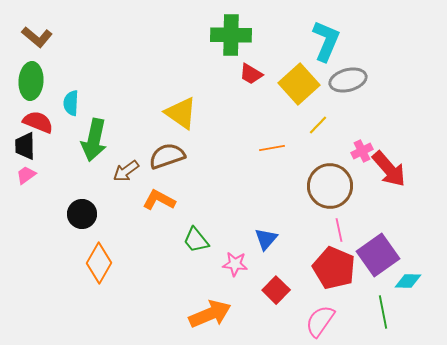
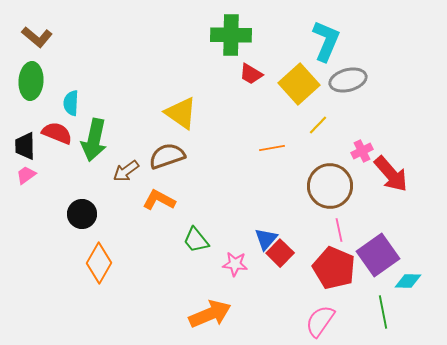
red semicircle: moved 19 px right, 11 px down
red arrow: moved 2 px right, 5 px down
red square: moved 4 px right, 37 px up
